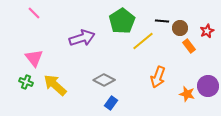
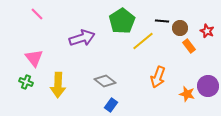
pink line: moved 3 px right, 1 px down
red star: rotated 24 degrees counterclockwise
gray diamond: moved 1 px right, 1 px down; rotated 10 degrees clockwise
yellow arrow: moved 3 px right; rotated 130 degrees counterclockwise
blue rectangle: moved 2 px down
